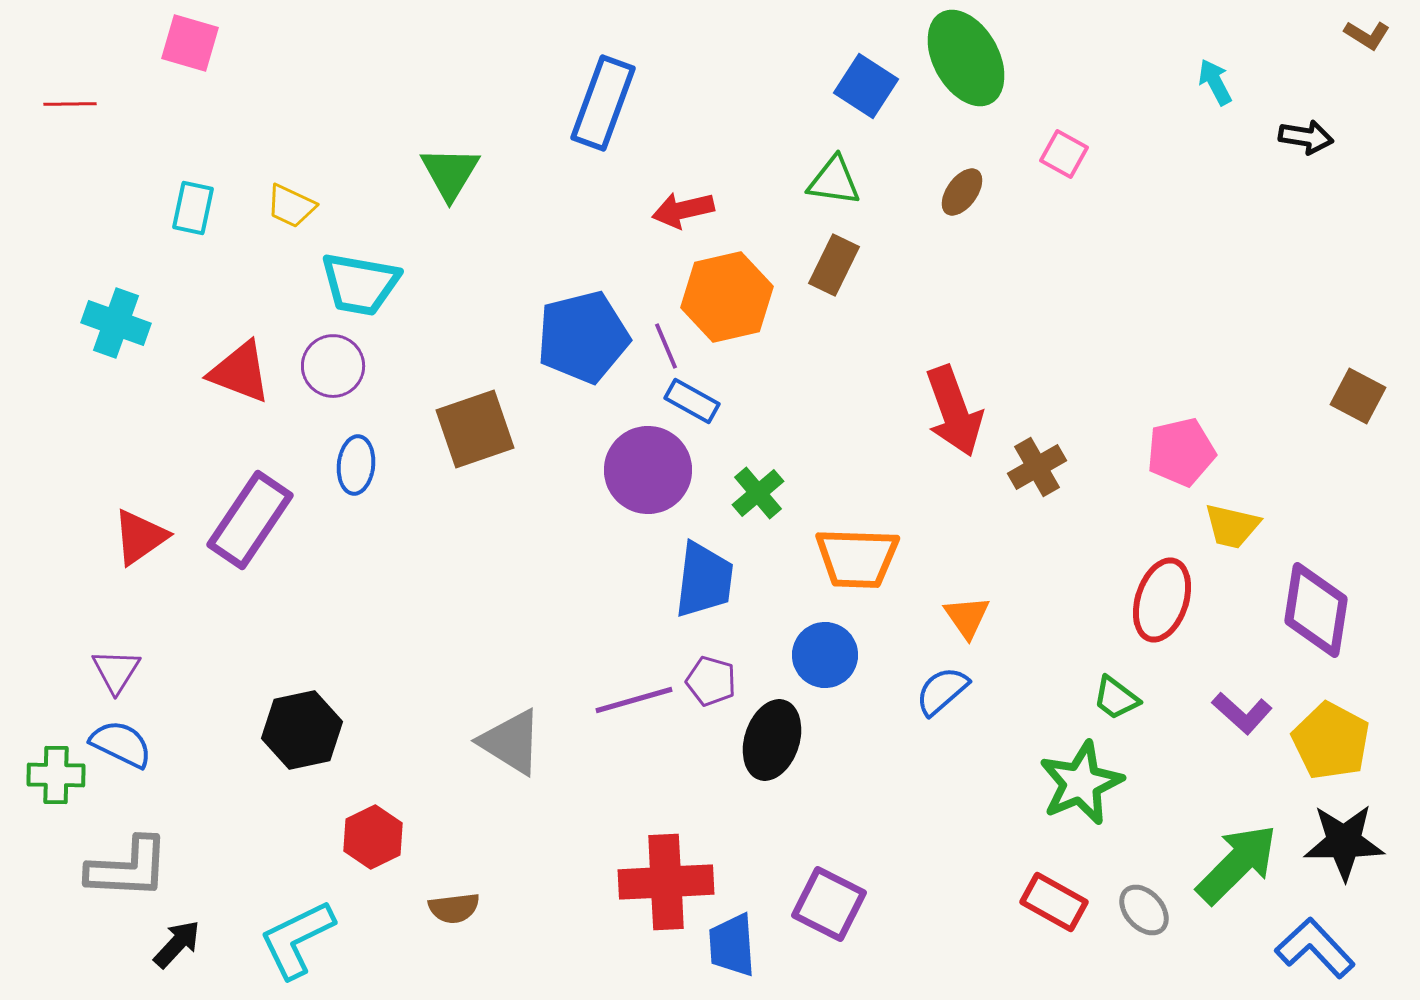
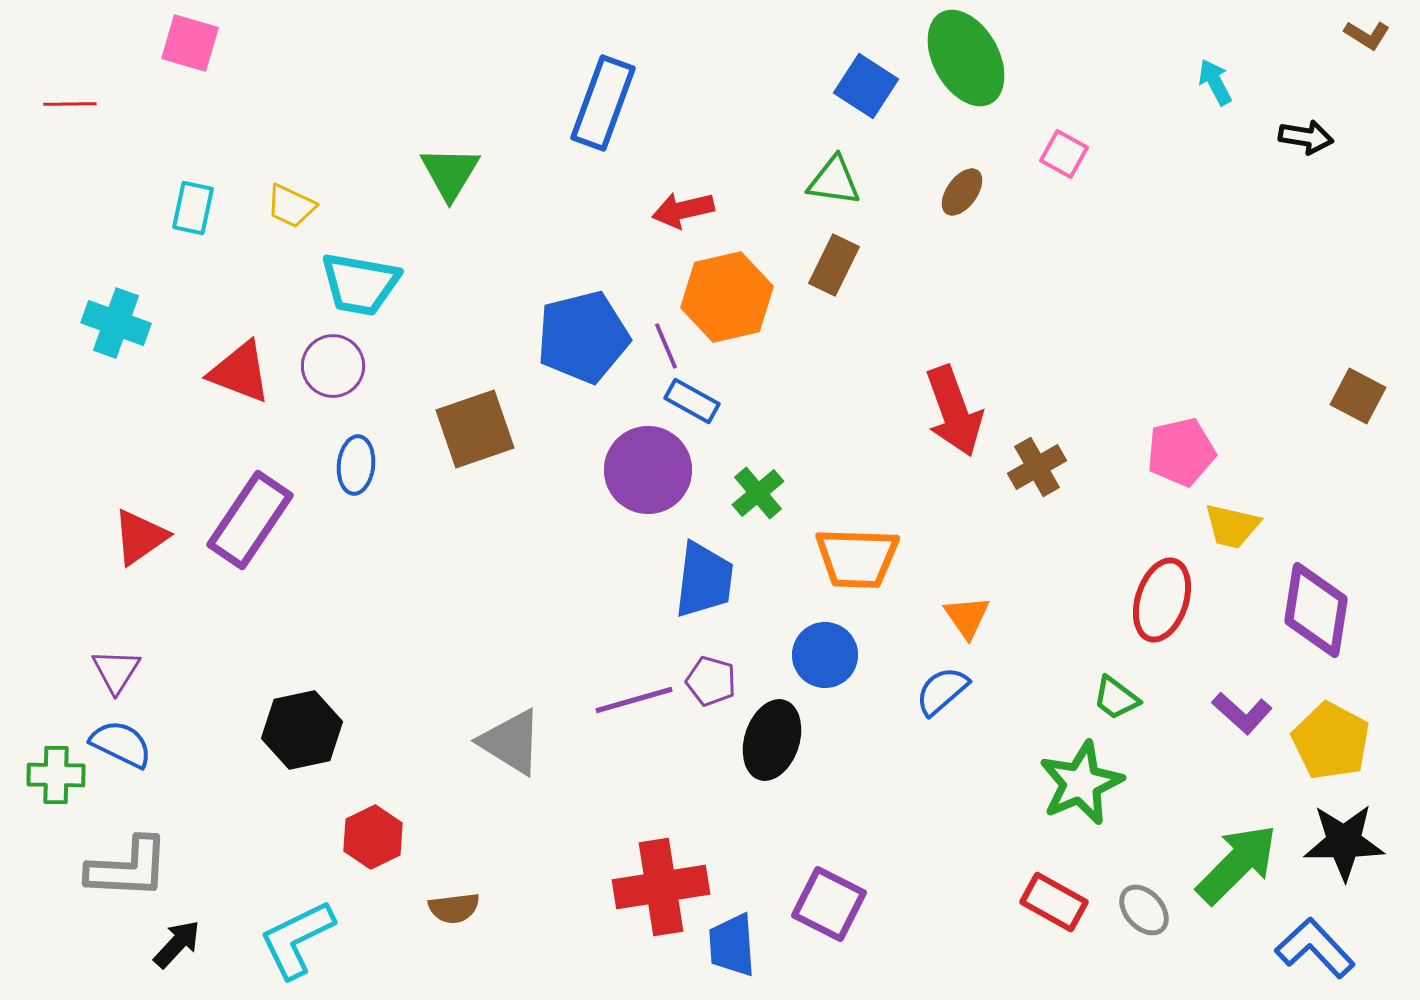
red cross at (666, 882): moved 5 px left, 5 px down; rotated 6 degrees counterclockwise
